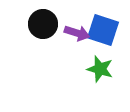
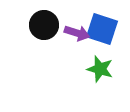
black circle: moved 1 px right, 1 px down
blue square: moved 1 px left, 1 px up
